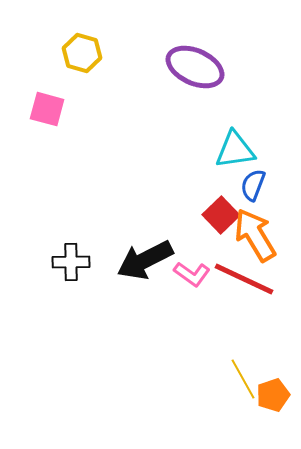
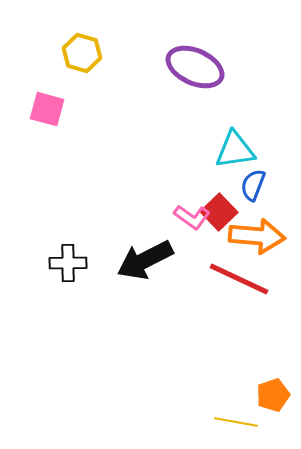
red square: moved 2 px left, 3 px up
orange arrow: moved 2 px right, 1 px down; rotated 126 degrees clockwise
black cross: moved 3 px left, 1 px down
pink L-shape: moved 57 px up
red line: moved 5 px left
yellow line: moved 7 px left, 43 px down; rotated 51 degrees counterclockwise
